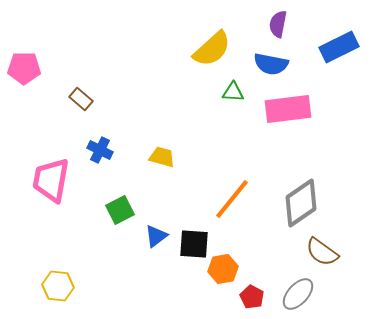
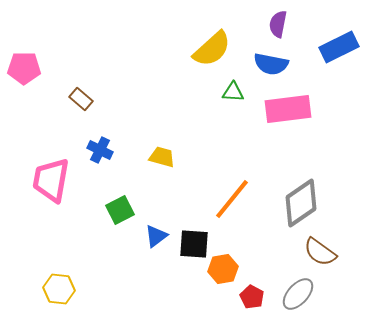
brown semicircle: moved 2 px left
yellow hexagon: moved 1 px right, 3 px down
